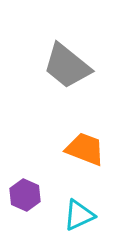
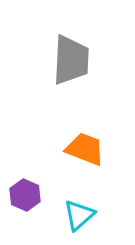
gray trapezoid: moved 4 px right, 6 px up; rotated 126 degrees counterclockwise
cyan triangle: rotated 16 degrees counterclockwise
